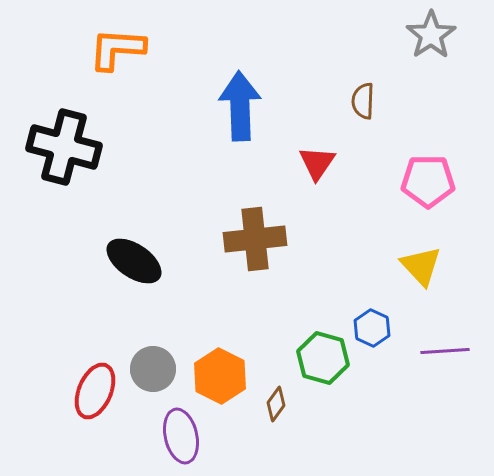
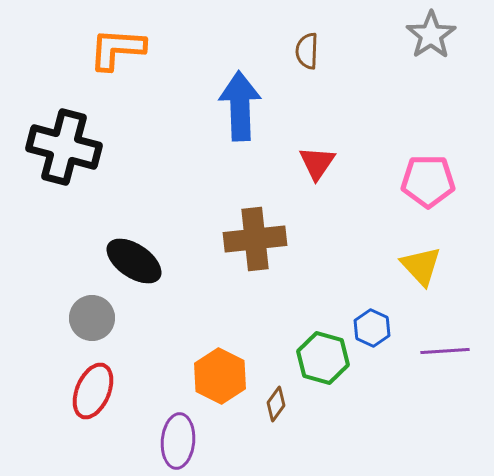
brown semicircle: moved 56 px left, 50 px up
gray circle: moved 61 px left, 51 px up
red ellipse: moved 2 px left
purple ellipse: moved 3 px left, 5 px down; rotated 18 degrees clockwise
